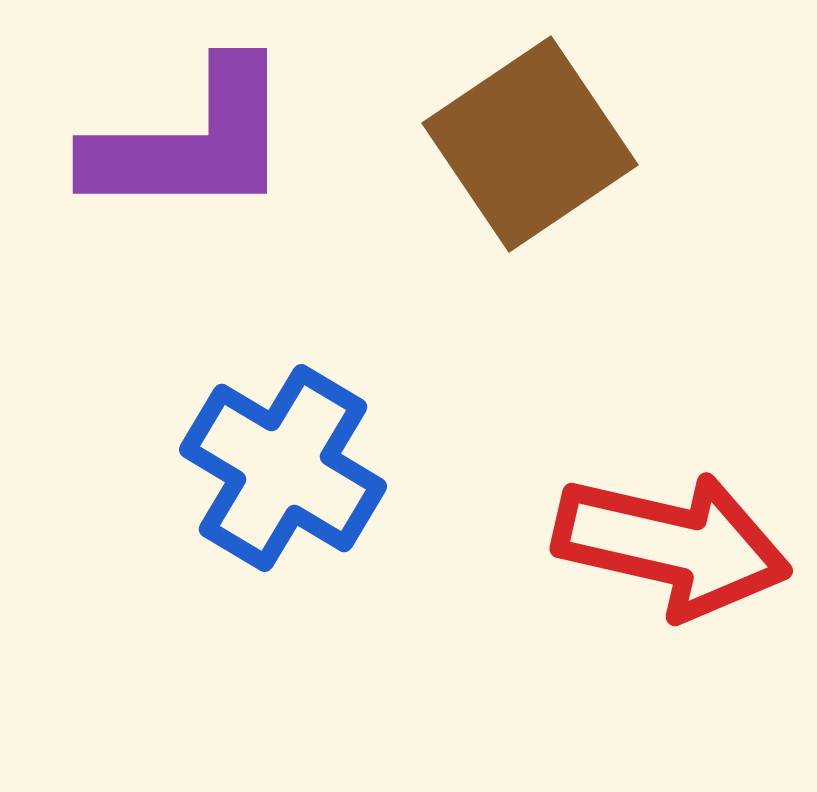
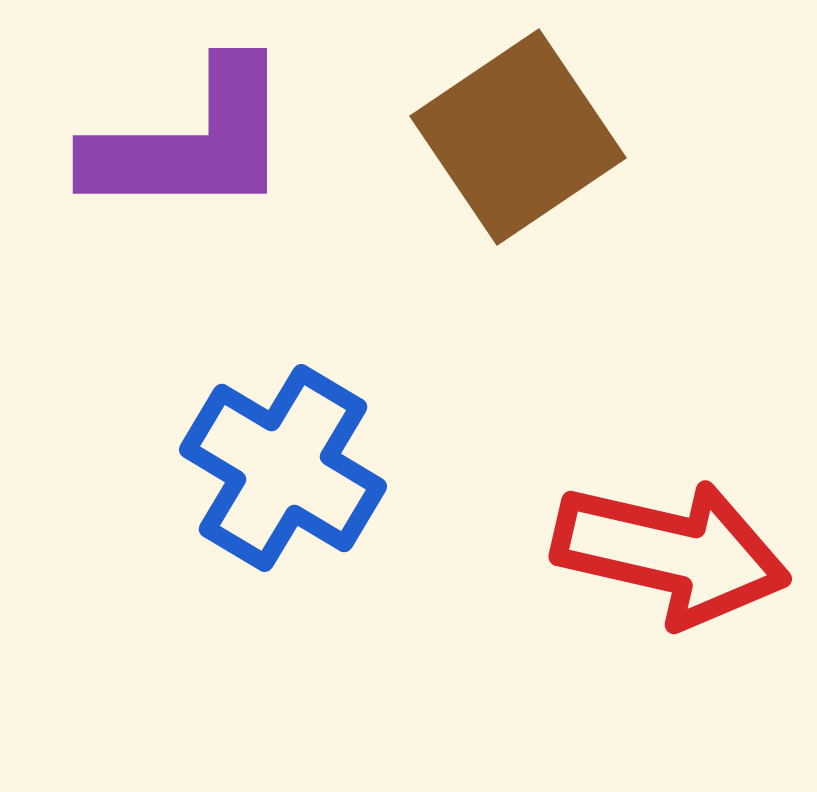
brown square: moved 12 px left, 7 px up
red arrow: moved 1 px left, 8 px down
